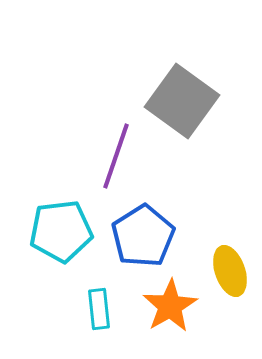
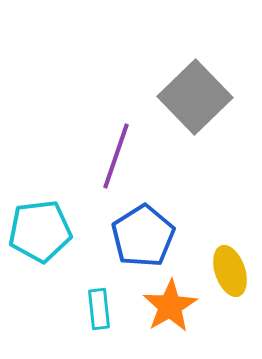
gray square: moved 13 px right, 4 px up; rotated 10 degrees clockwise
cyan pentagon: moved 21 px left
